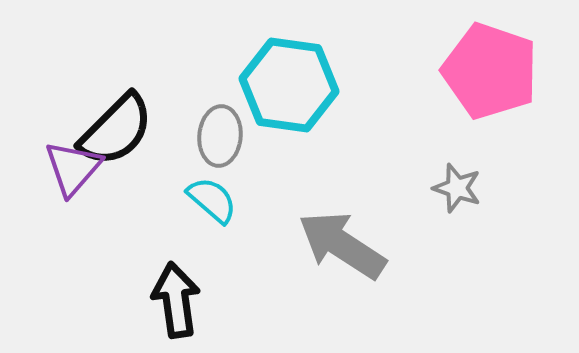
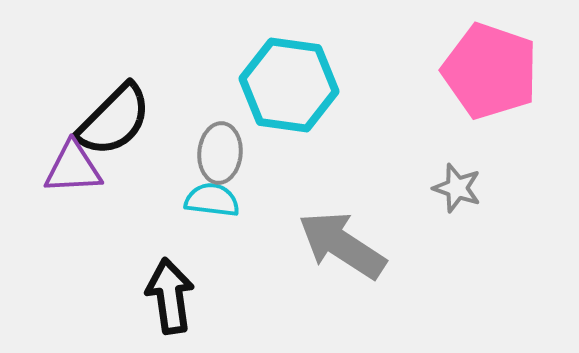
black semicircle: moved 2 px left, 10 px up
gray ellipse: moved 17 px down
purple triangle: rotated 46 degrees clockwise
cyan semicircle: rotated 34 degrees counterclockwise
black arrow: moved 6 px left, 4 px up
